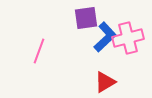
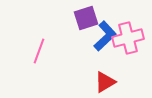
purple square: rotated 10 degrees counterclockwise
blue L-shape: moved 1 px up
